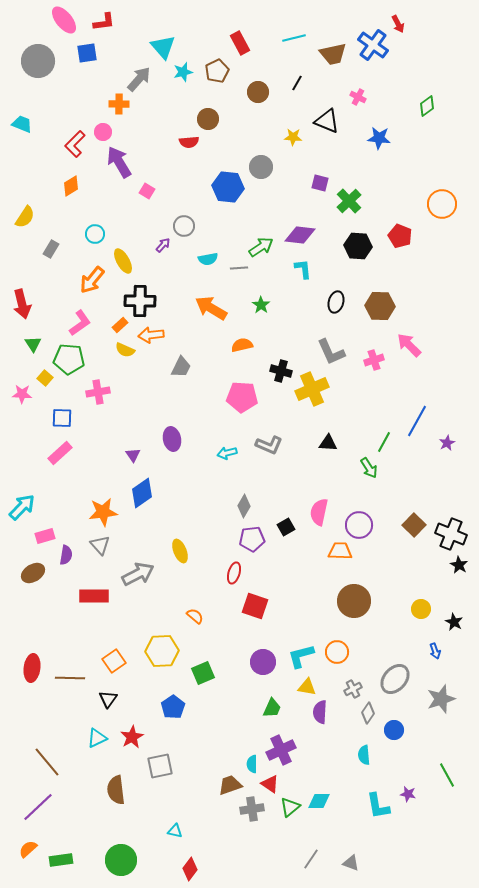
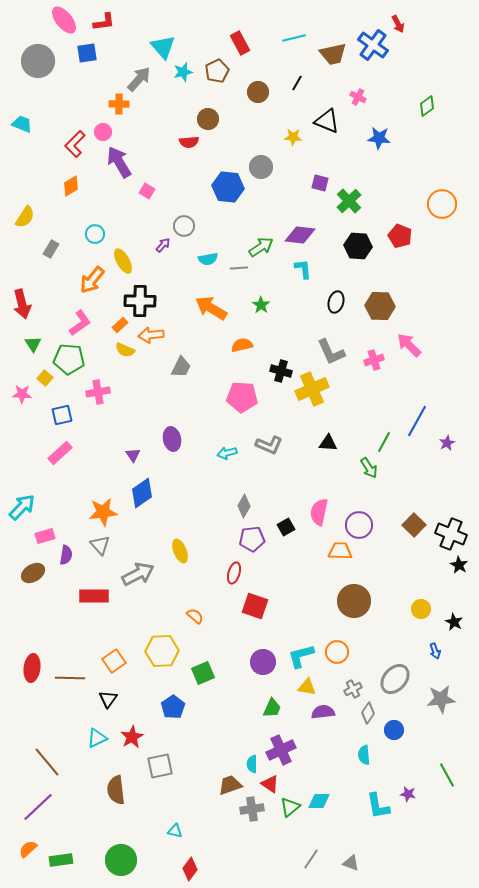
blue square at (62, 418): moved 3 px up; rotated 15 degrees counterclockwise
gray star at (441, 699): rotated 12 degrees clockwise
purple semicircle at (320, 712): moved 3 px right; rotated 80 degrees clockwise
